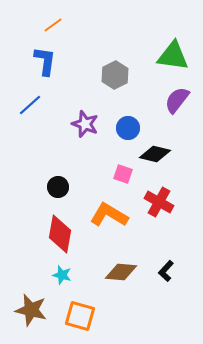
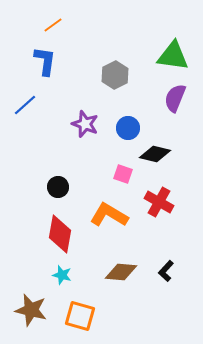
purple semicircle: moved 2 px left, 2 px up; rotated 16 degrees counterclockwise
blue line: moved 5 px left
